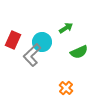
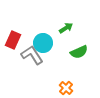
cyan circle: moved 1 px right, 1 px down
gray L-shape: rotated 100 degrees clockwise
